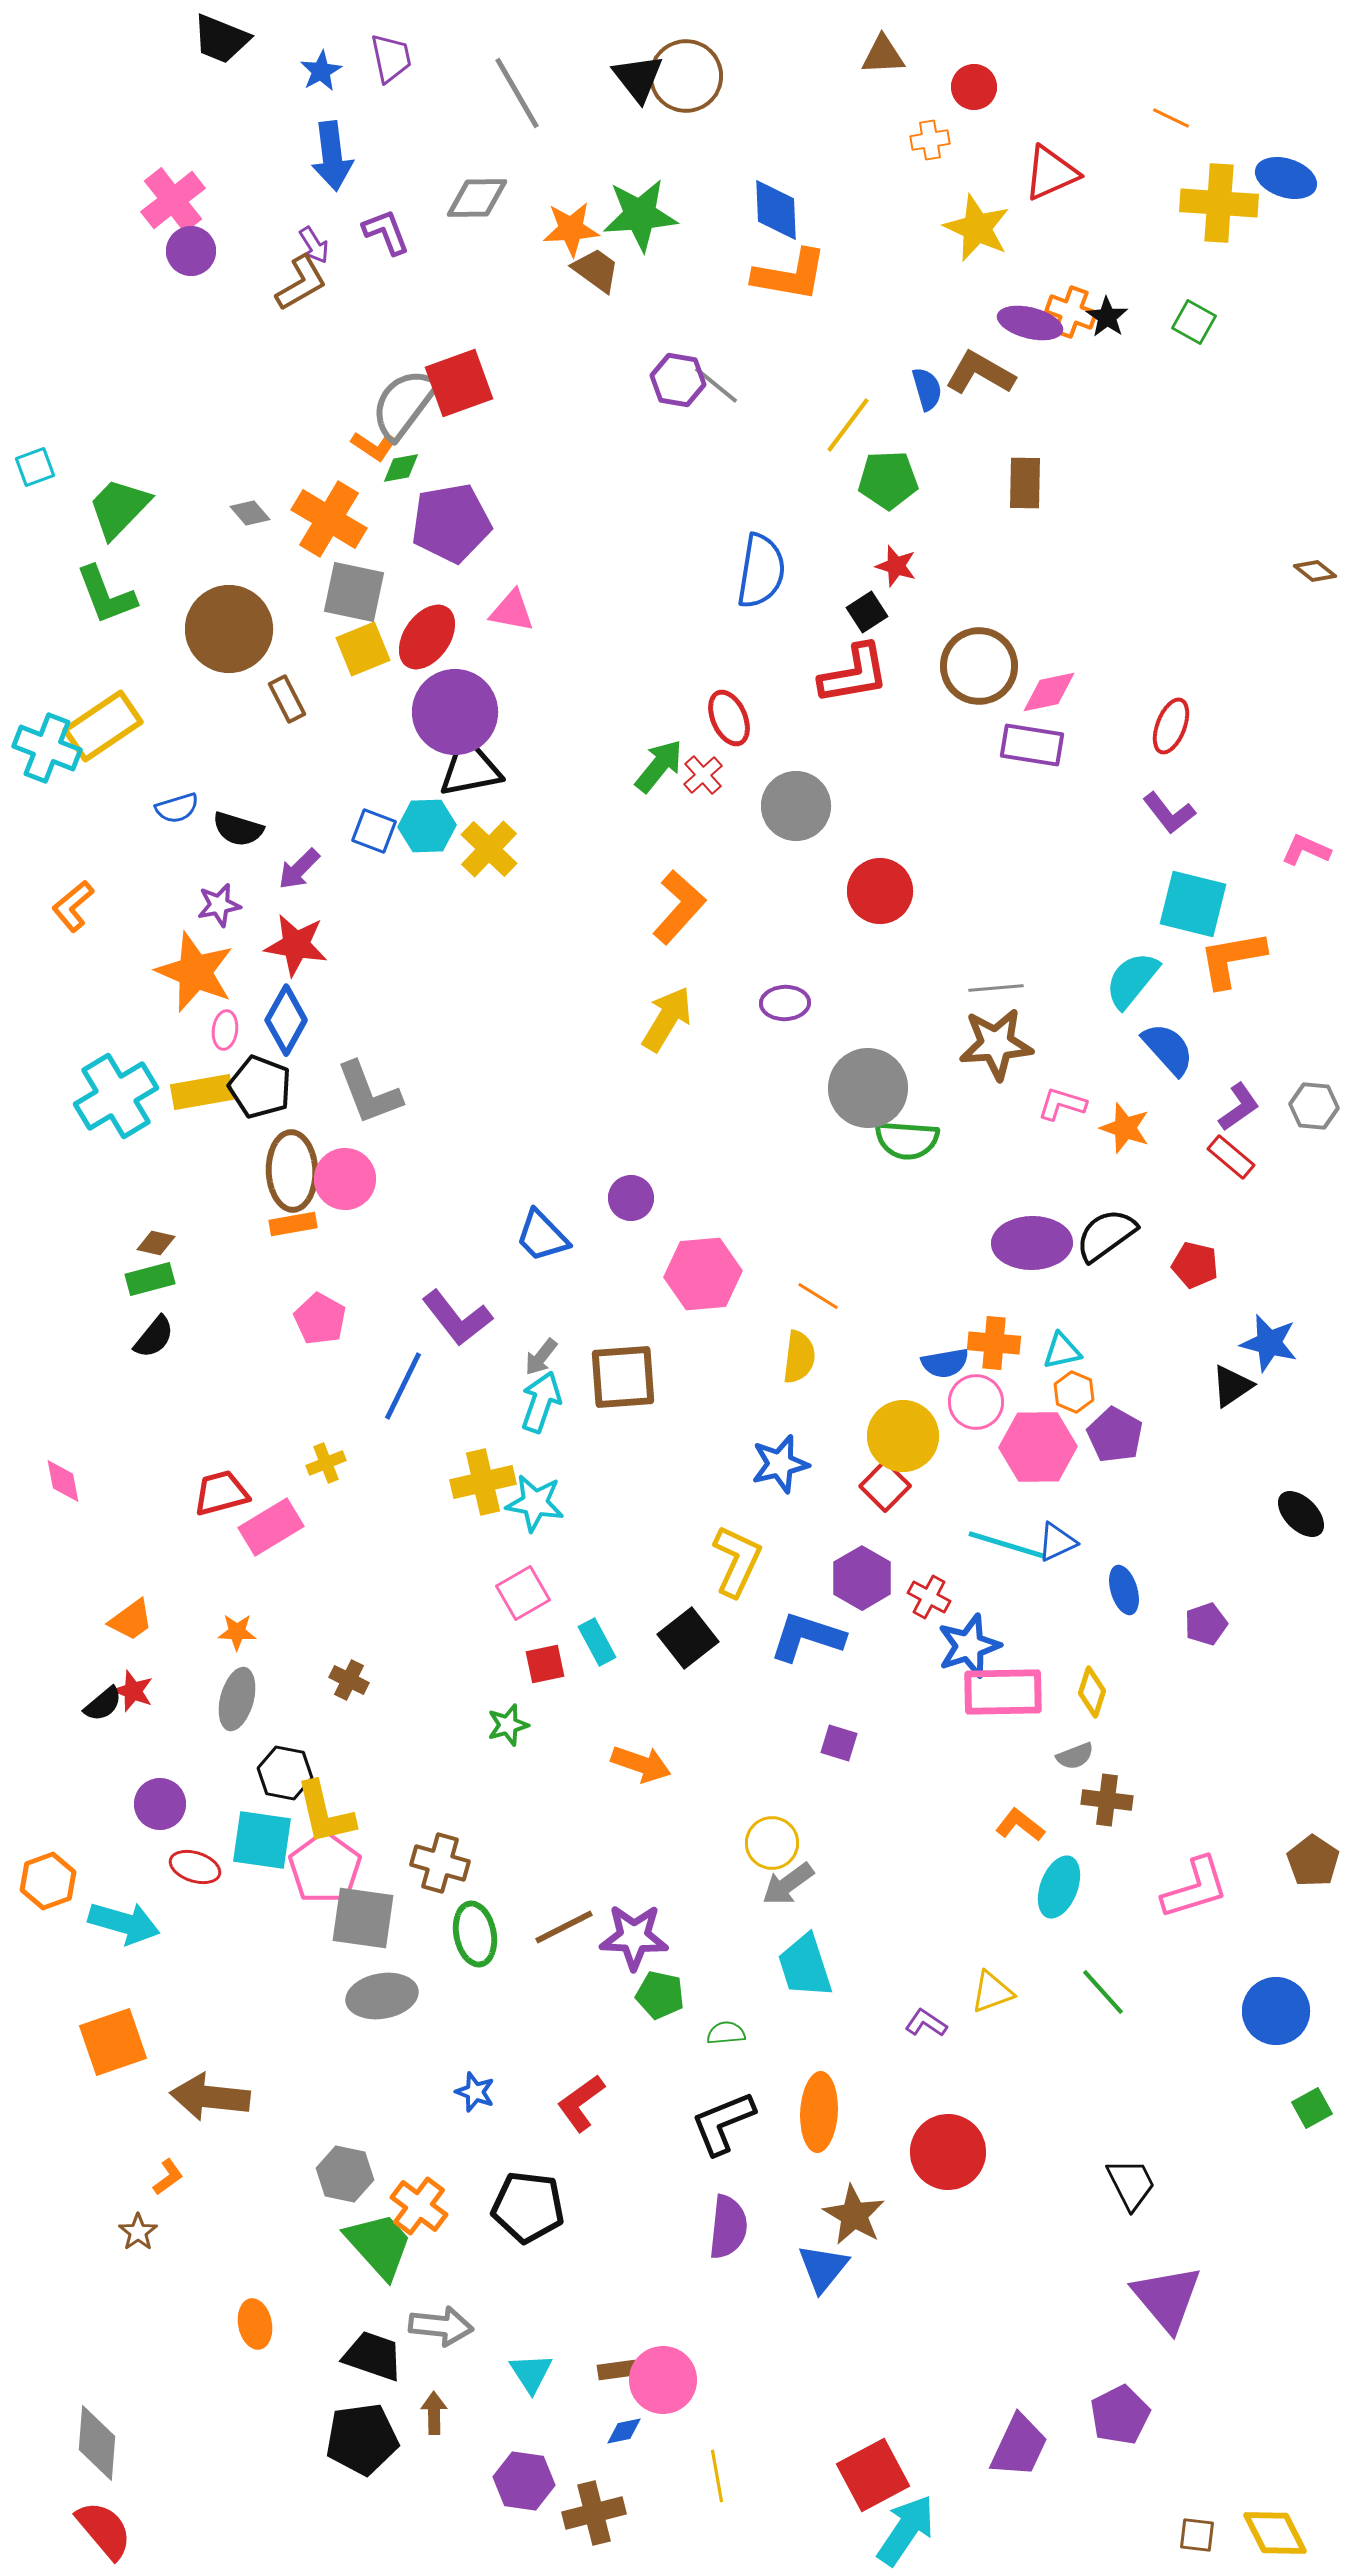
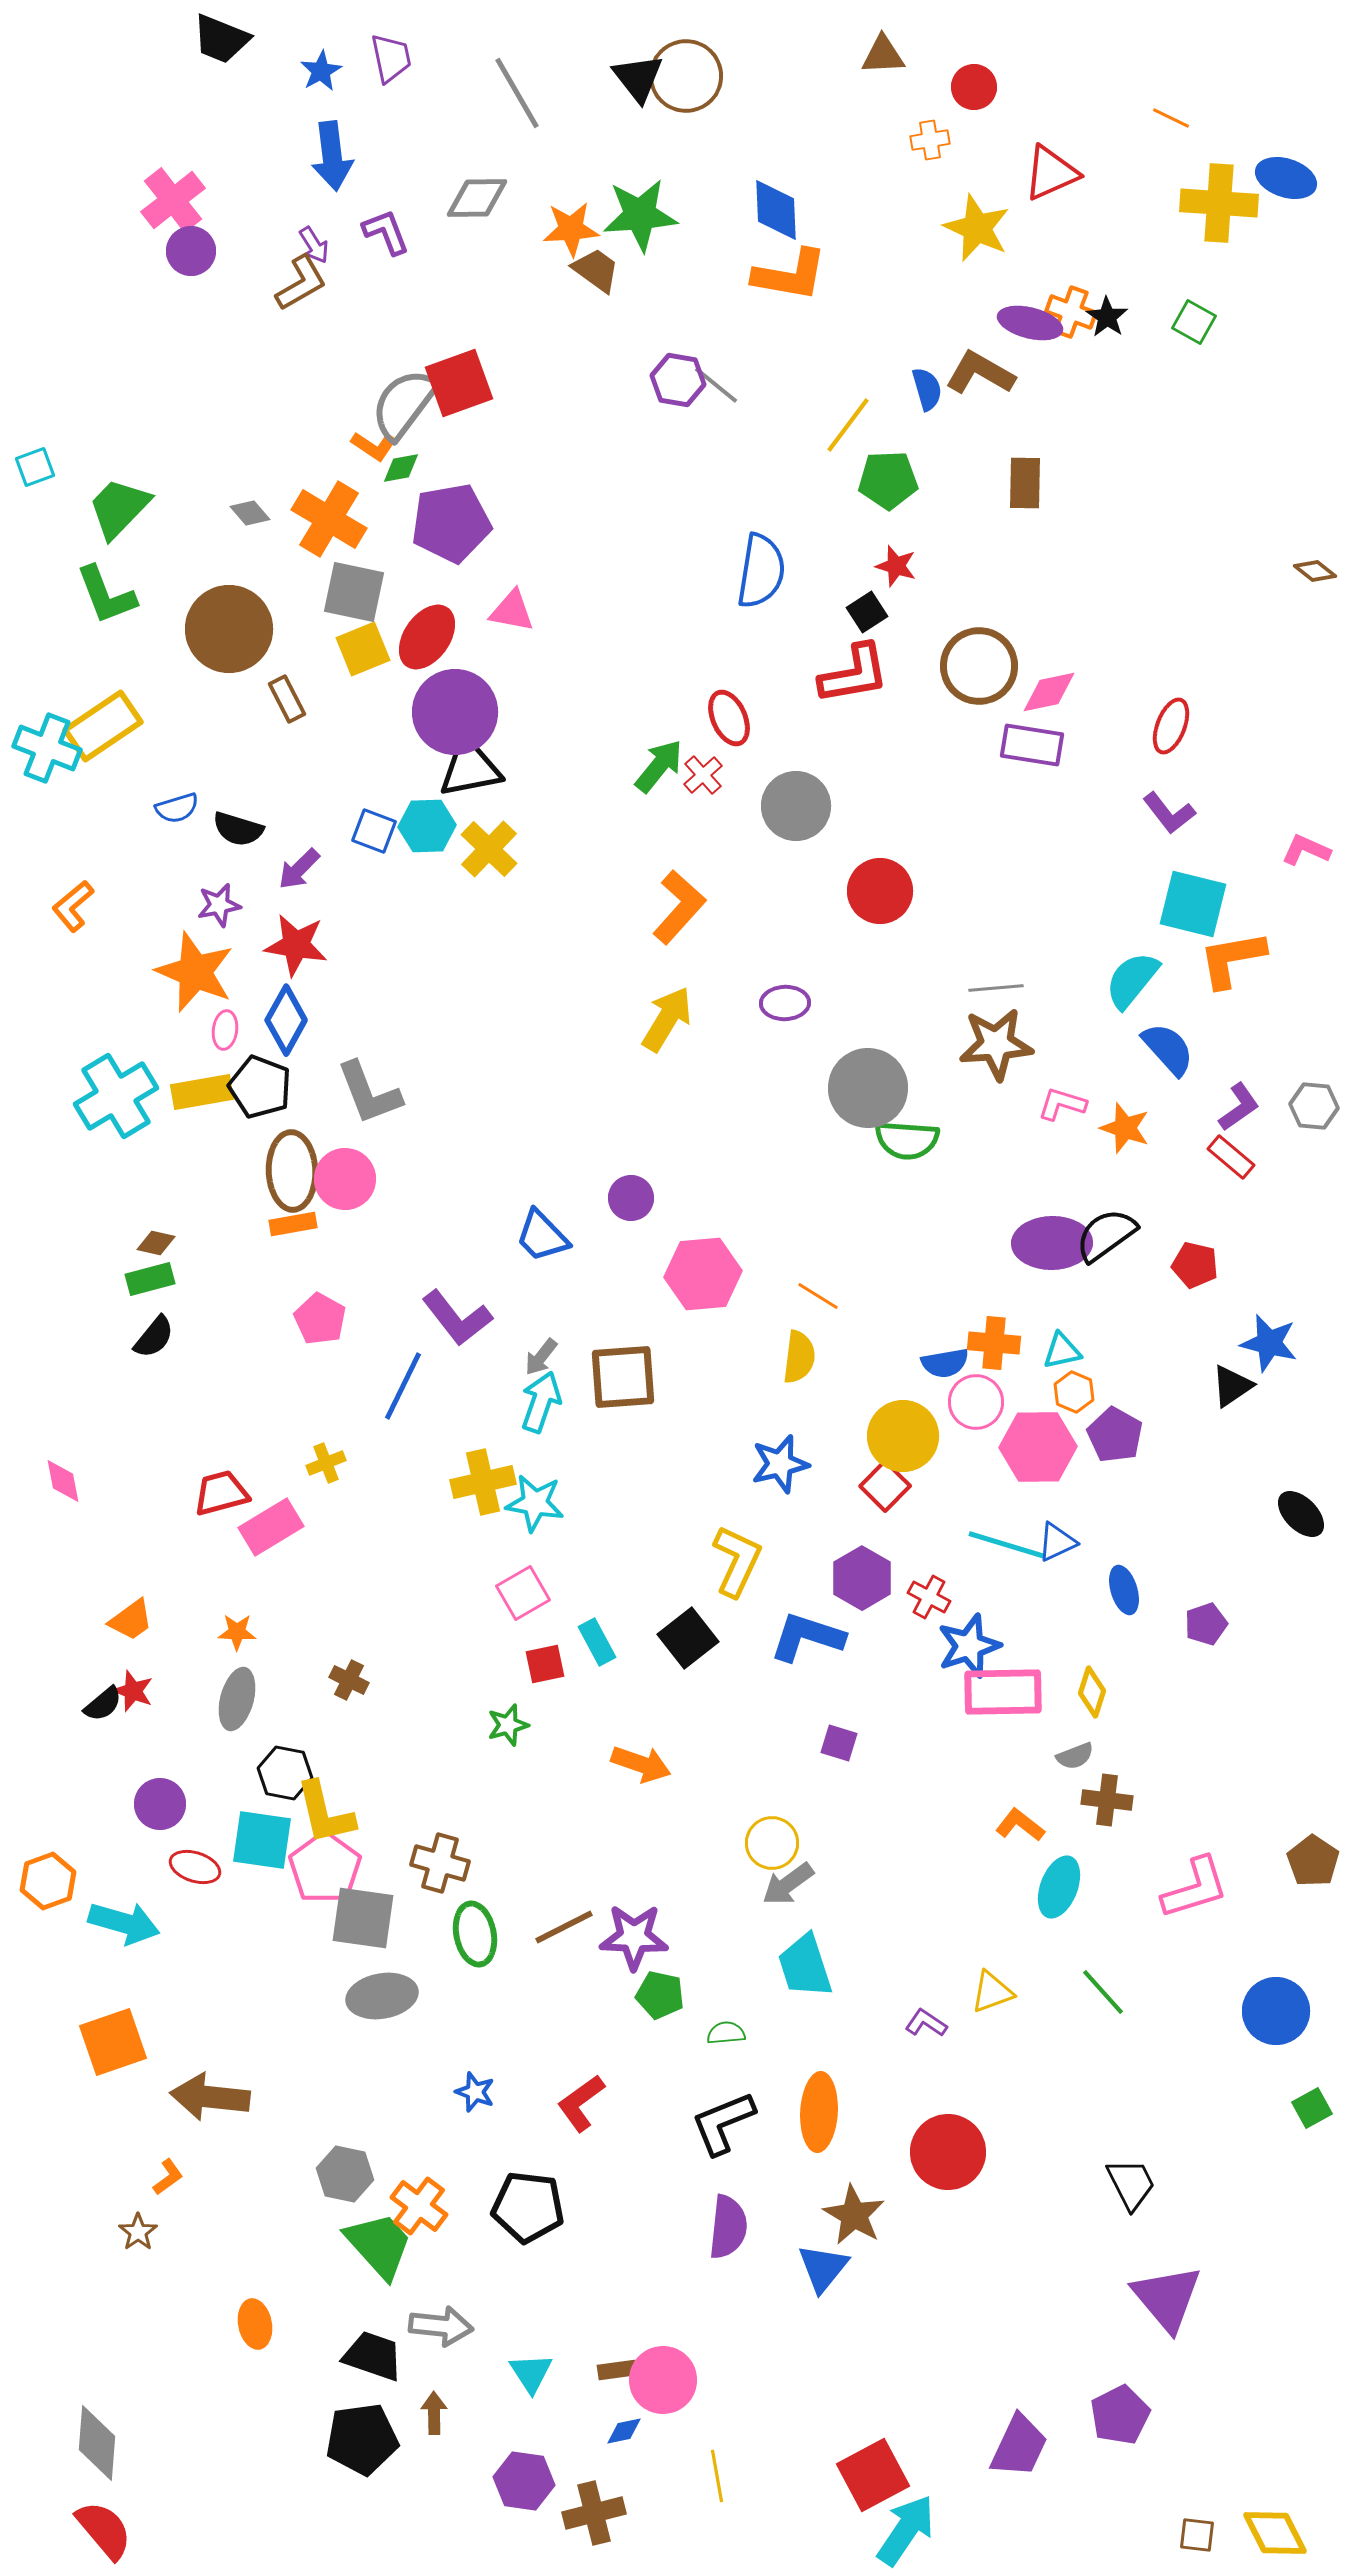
purple ellipse at (1032, 1243): moved 20 px right
